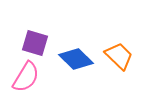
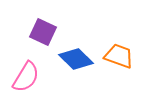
purple square: moved 8 px right, 11 px up; rotated 8 degrees clockwise
orange trapezoid: rotated 24 degrees counterclockwise
